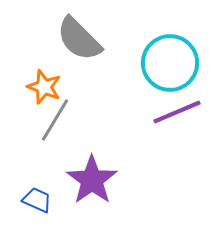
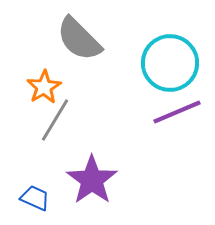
orange star: rotated 20 degrees clockwise
blue trapezoid: moved 2 px left, 2 px up
